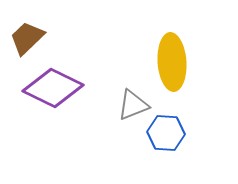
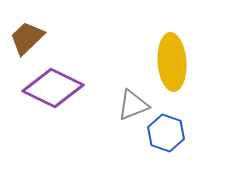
blue hexagon: rotated 15 degrees clockwise
